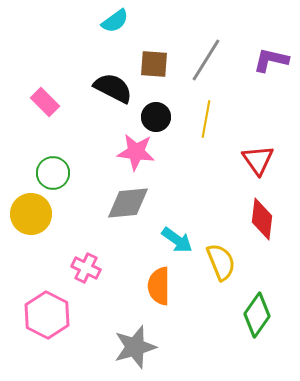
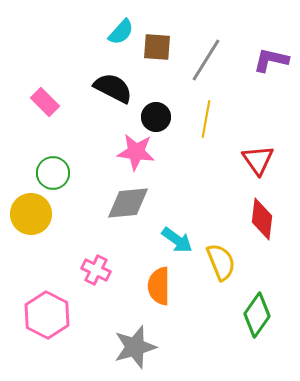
cyan semicircle: moved 6 px right, 11 px down; rotated 12 degrees counterclockwise
brown square: moved 3 px right, 17 px up
pink cross: moved 10 px right, 2 px down
